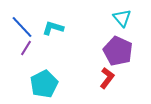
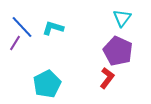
cyan triangle: rotated 18 degrees clockwise
purple line: moved 11 px left, 5 px up
cyan pentagon: moved 3 px right
